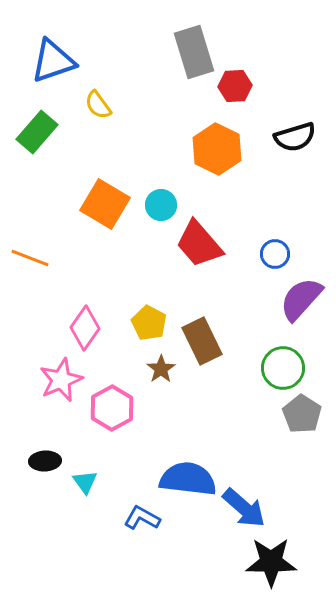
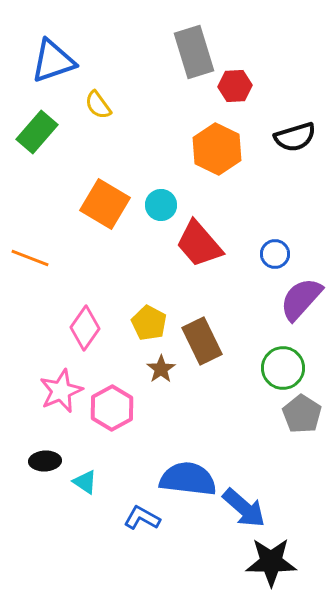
pink star: moved 11 px down
cyan triangle: rotated 20 degrees counterclockwise
